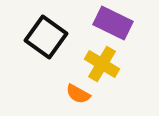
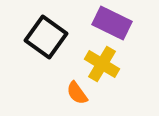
purple rectangle: moved 1 px left
orange semicircle: moved 1 px left, 1 px up; rotated 25 degrees clockwise
